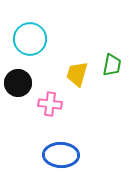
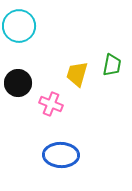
cyan circle: moved 11 px left, 13 px up
pink cross: moved 1 px right; rotated 15 degrees clockwise
